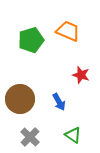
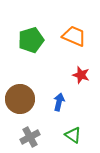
orange trapezoid: moved 6 px right, 5 px down
blue arrow: rotated 138 degrees counterclockwise
gray cross: rotated 18 degrees clockwise
